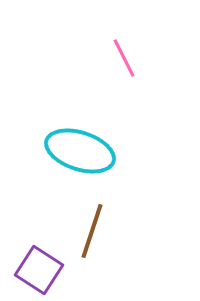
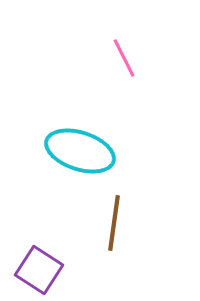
brown line: moved 22 px right, 8 px up; rotated 10 degrees counterclockwise
